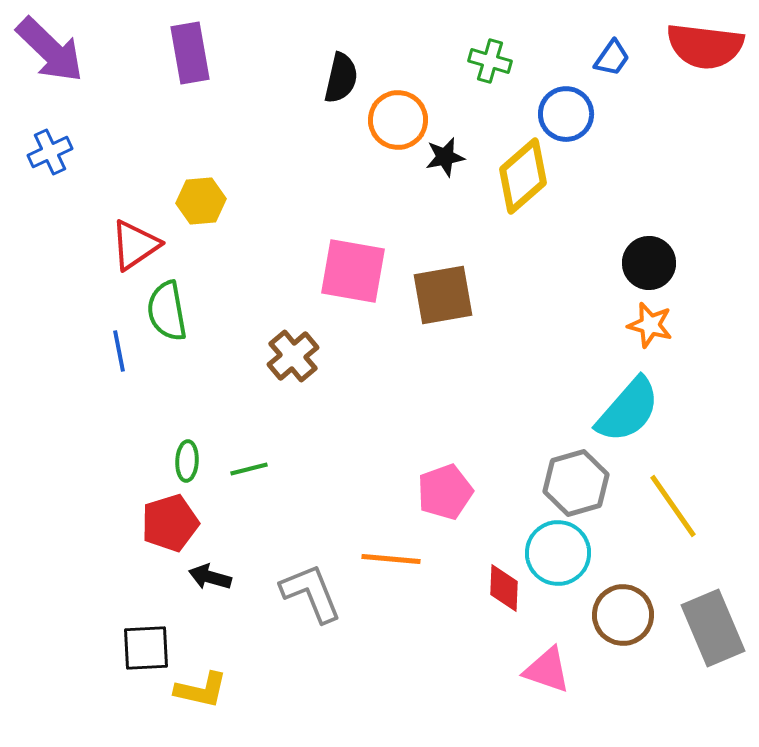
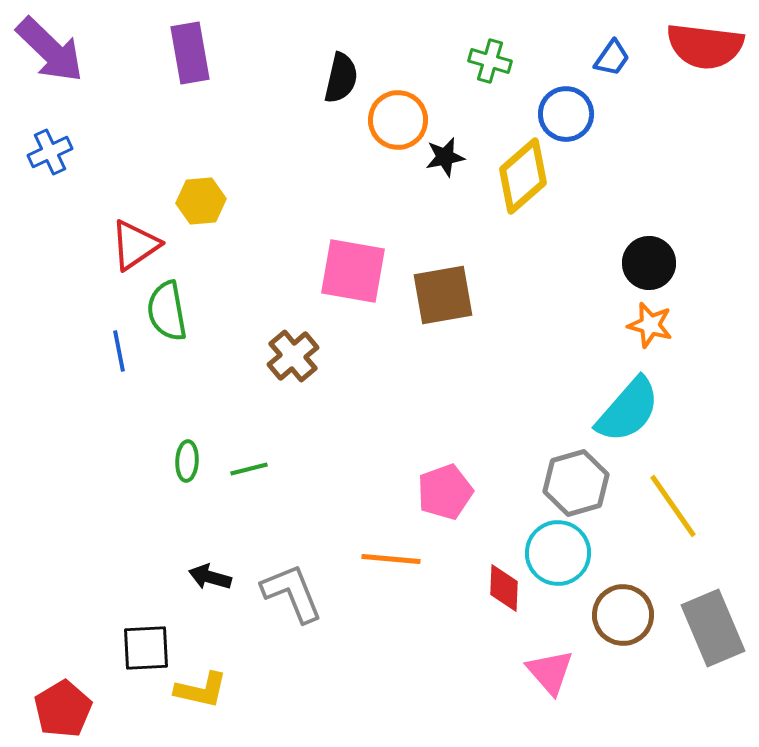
red pentagon: moved 107 px left, 186 px down; rotated 14 degrees counterclockwise
gray L-shape: moved 19 px left
pink triangle: moved 3 px right, 2 px down; rotated 30 degrees clockwise
